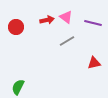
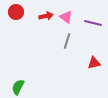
red arrow: moved 1 px left, 4 px up
red circle: moved 15 px up
gray line: rotated 42 degrees counterclockwise
